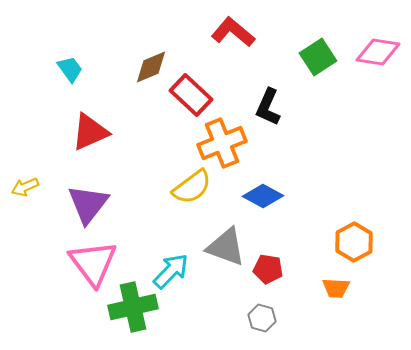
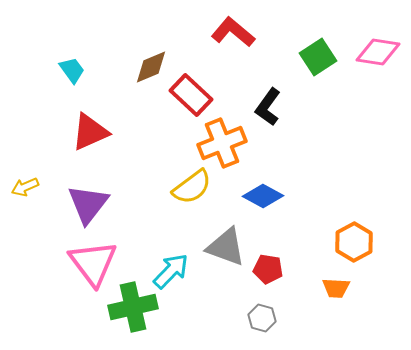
cyan trapezoid: moved 2 px right, 1 px down
black L-shape: rotated 12 degrees clockwise
